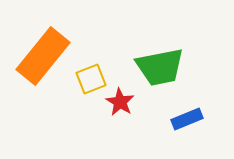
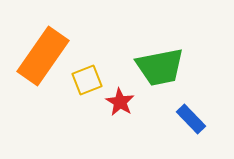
orange rectangle: rotated 4 degrees counterclockwise
yellow square: moved 4 px left, 1 px down
blue rectangle: moved 4 px right; rotated 68 degrees clockwise
